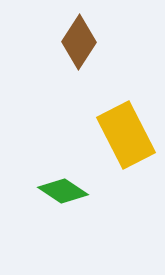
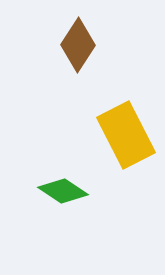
brown diamond: moved 1 px left, 3 px down
